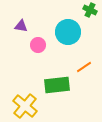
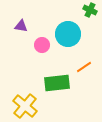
cyan circle: moved 2 px down
pink circle: moved 4 px right
green rectangle: moved 2 px up
